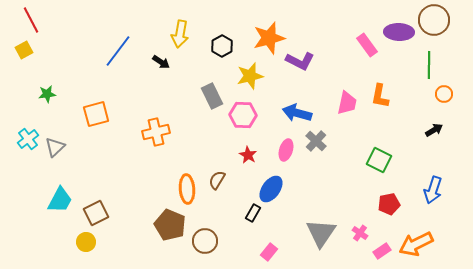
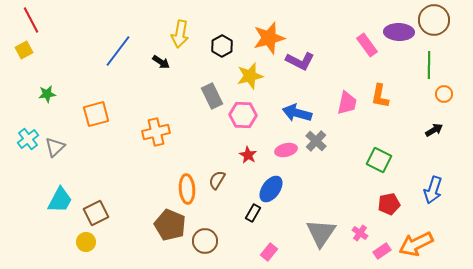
pink ellipse at (286, 150): rotated 60 degrees clockwise
